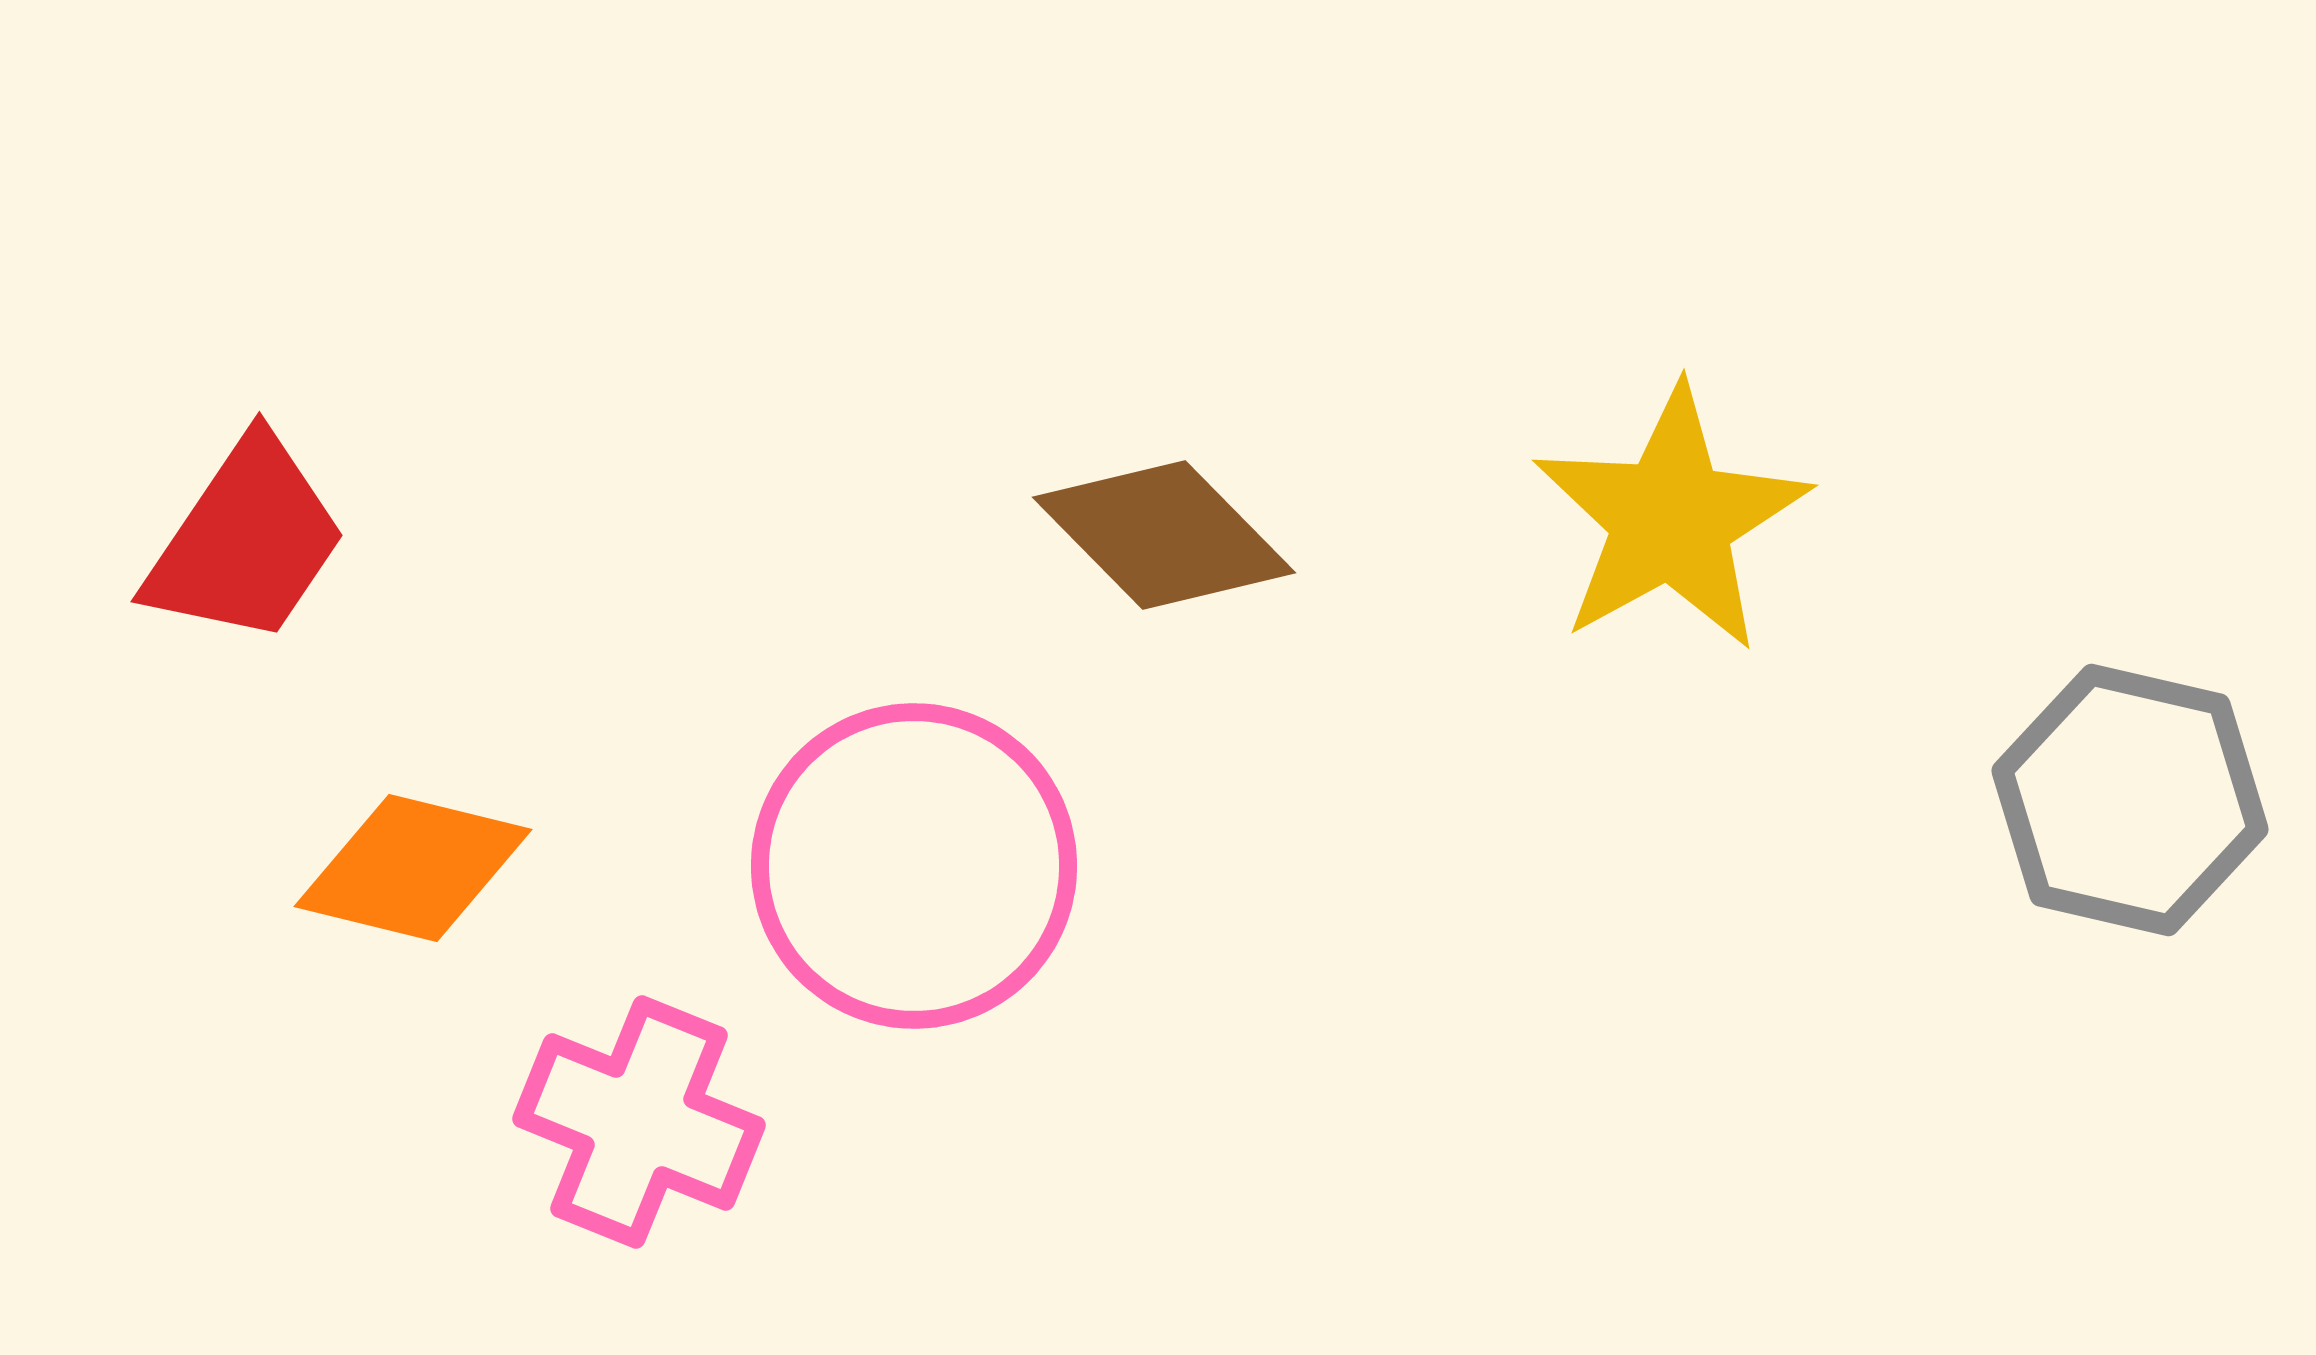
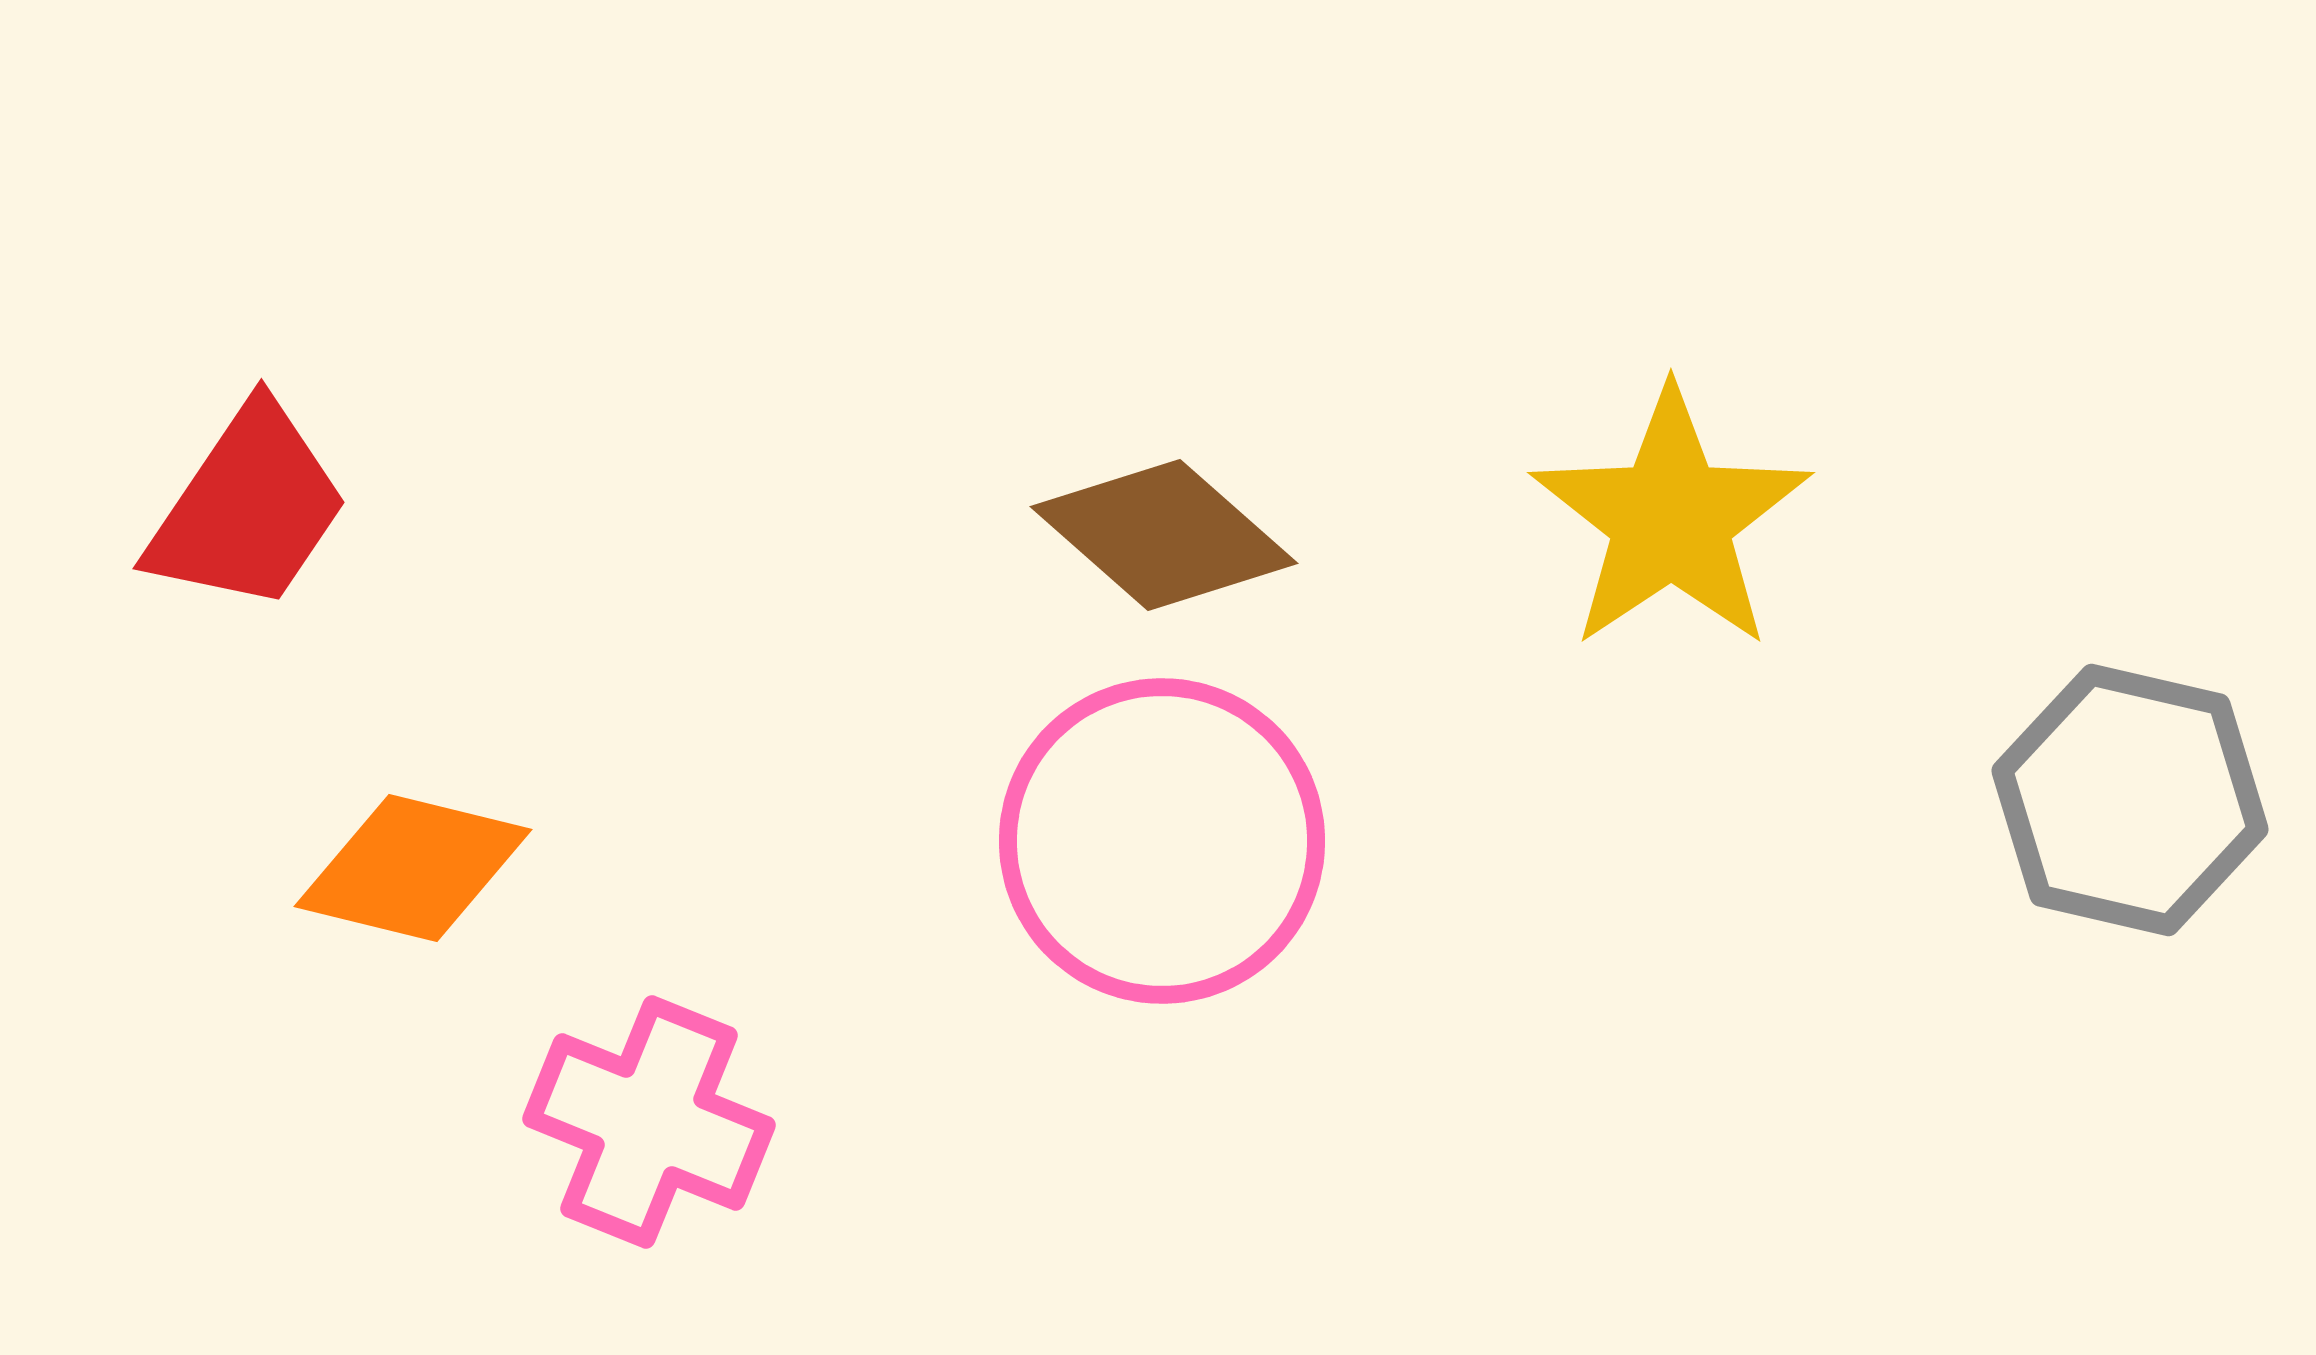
yellow star: rotated 5 degrees counterclockwise
brown diamond: rotated 4 degrees counterclockwise
red trapezoid: moved 2 px right, 33 px up
pink circle: moved 248 px right, 25 px up
pink cross: moved 10 px right
